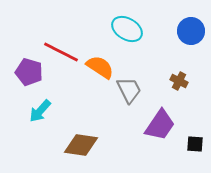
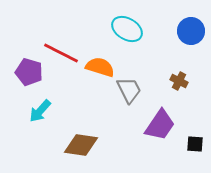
red line: moved 1 px down
orange semicircle: rotated 16 degrees counterclockwise
